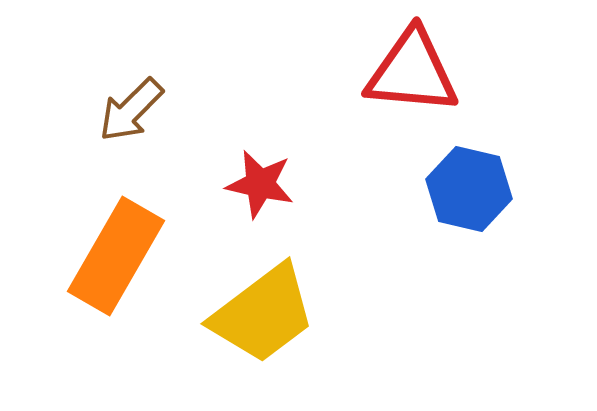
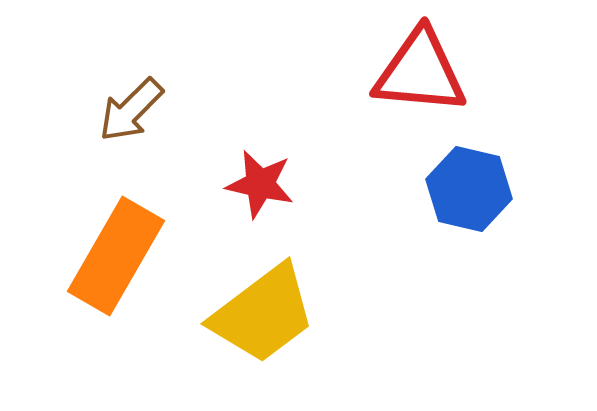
red triangle: moved 8 px right
